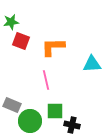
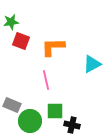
cyan triangle: rotated 24 degrees counterclockwise
